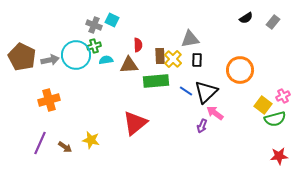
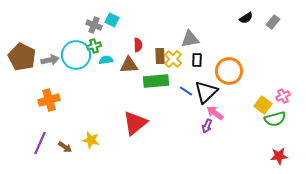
orange circle: moved 11 px left, 1 px down
purple arrow: moved 5 px right
